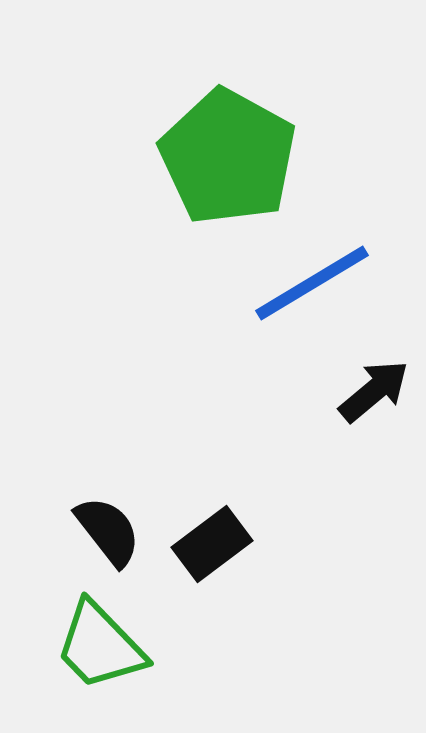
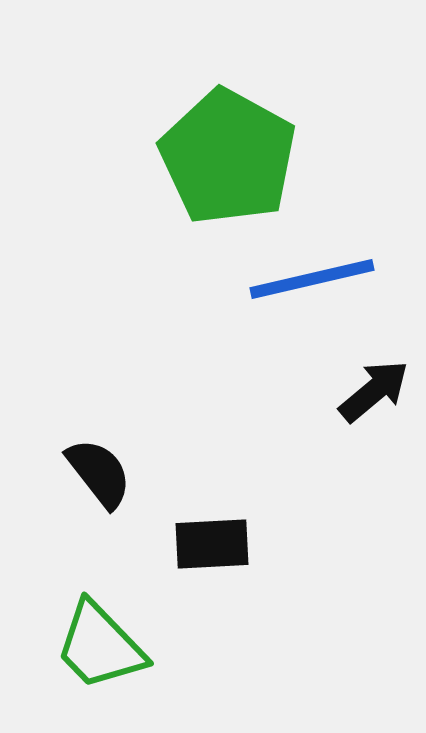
blue line: moved 4 px up; rotated 18 degrees clockwise
black semicircle: moved 9 px left, 58 px up
black rectangle: rotated 34 degrees clockwise
